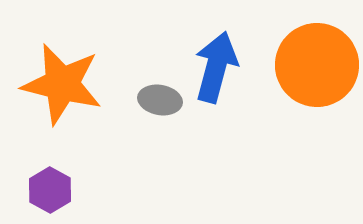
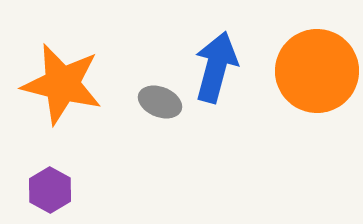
orange circle: moved 6 px down
gray ellipse: moved 2 px down; rotated 12 degrees clockwise
